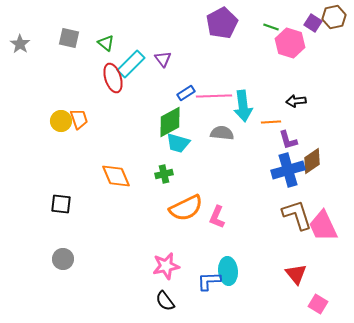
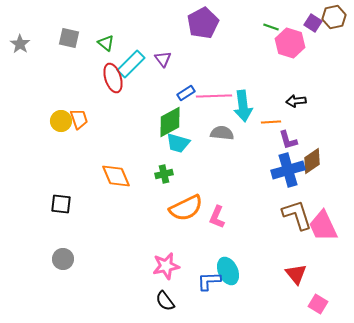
purple pentagon: moved 19 px left
cyan ellipse: rotated 20 degrees counterclockwise
